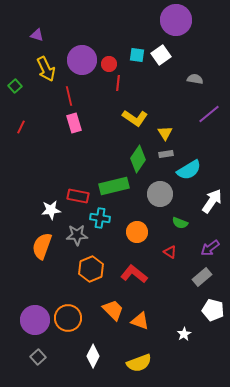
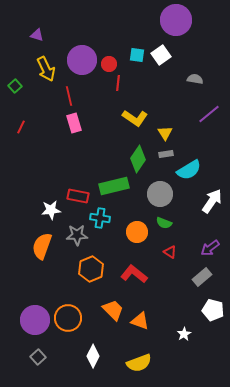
green semicircle at (180, 223): moved 16 px left
